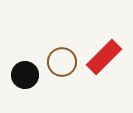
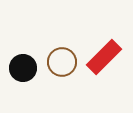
black circle: moved 2 px left, 7 px up
